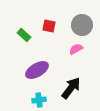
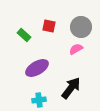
gray circle: moved 1 px left, 2 px down
purple ellipse: moved 2 px up
